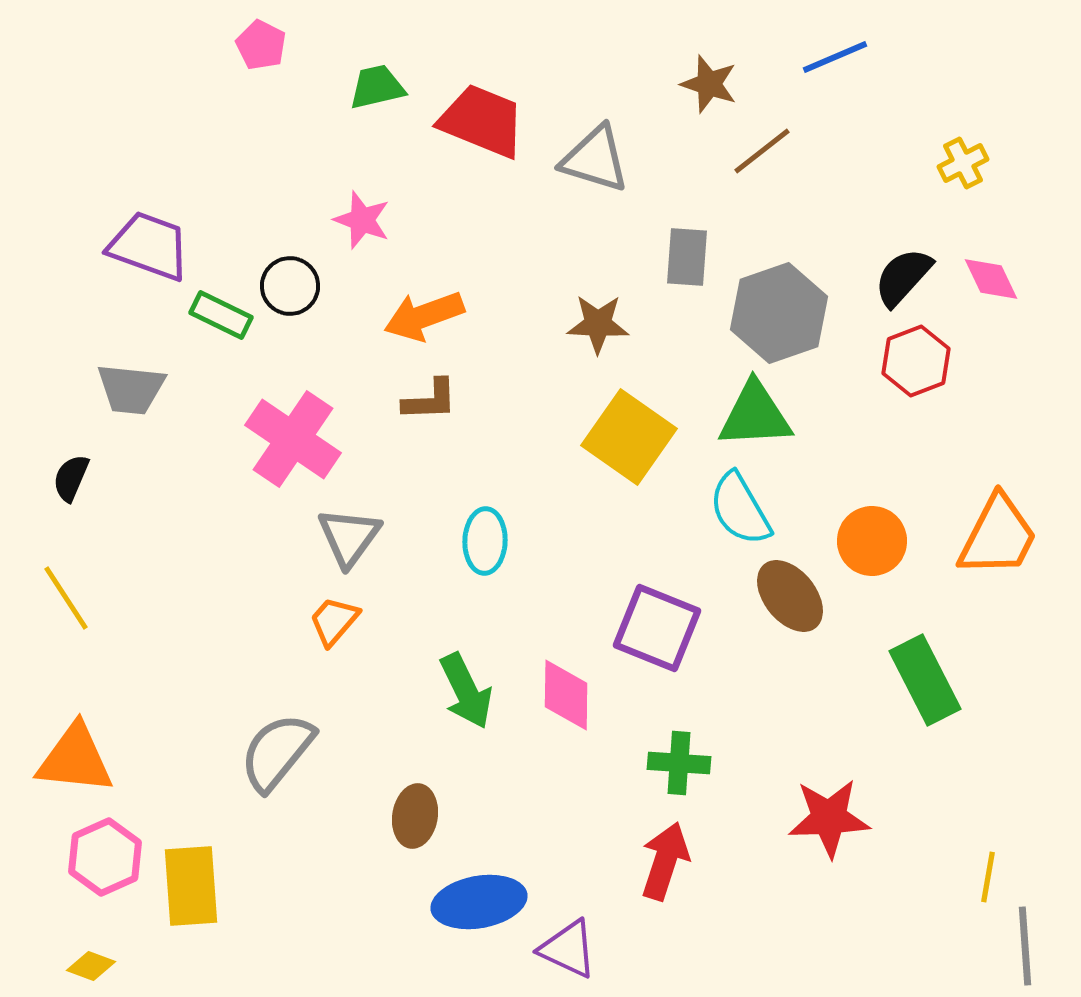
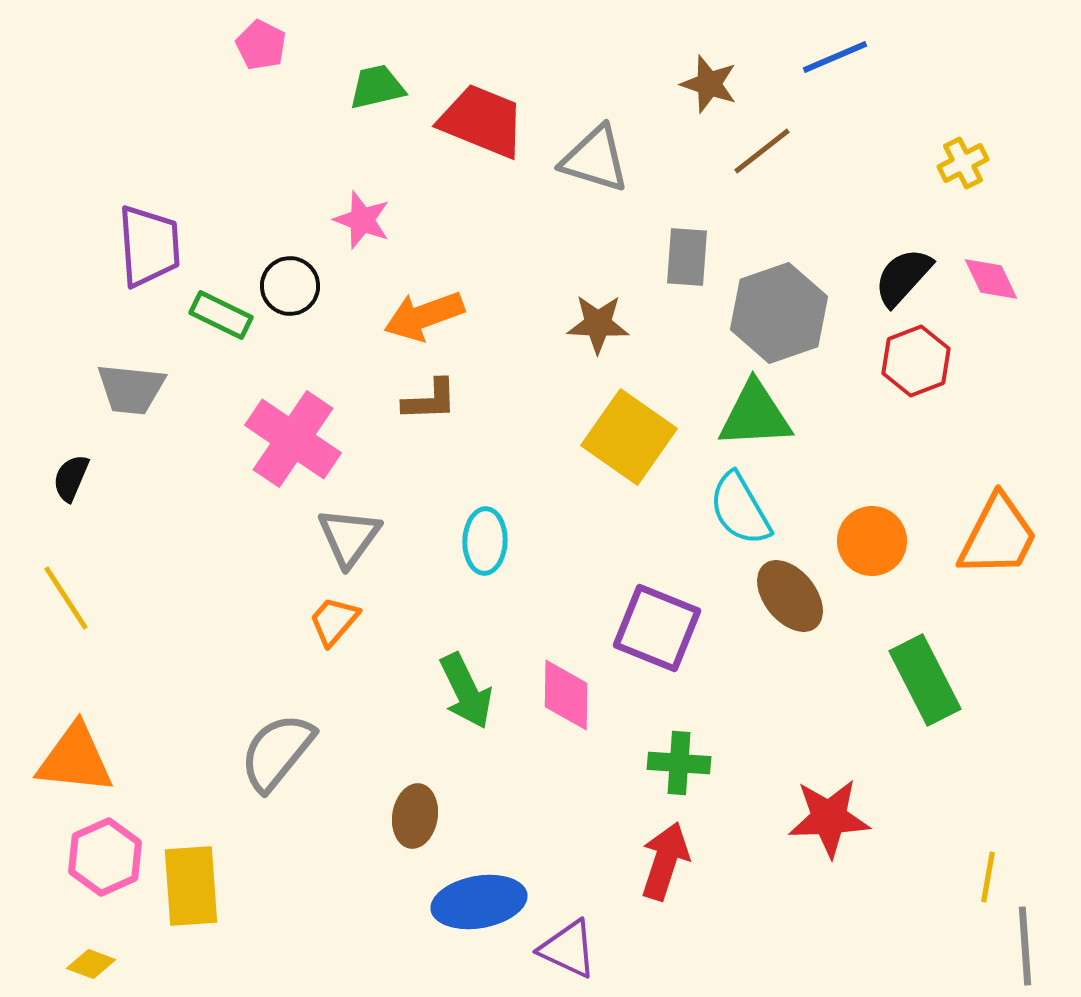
purple trapezoid at (149, 246): rotated 66 degrees clockwise
yellow diamond at (91, 966): moved 2 px up
